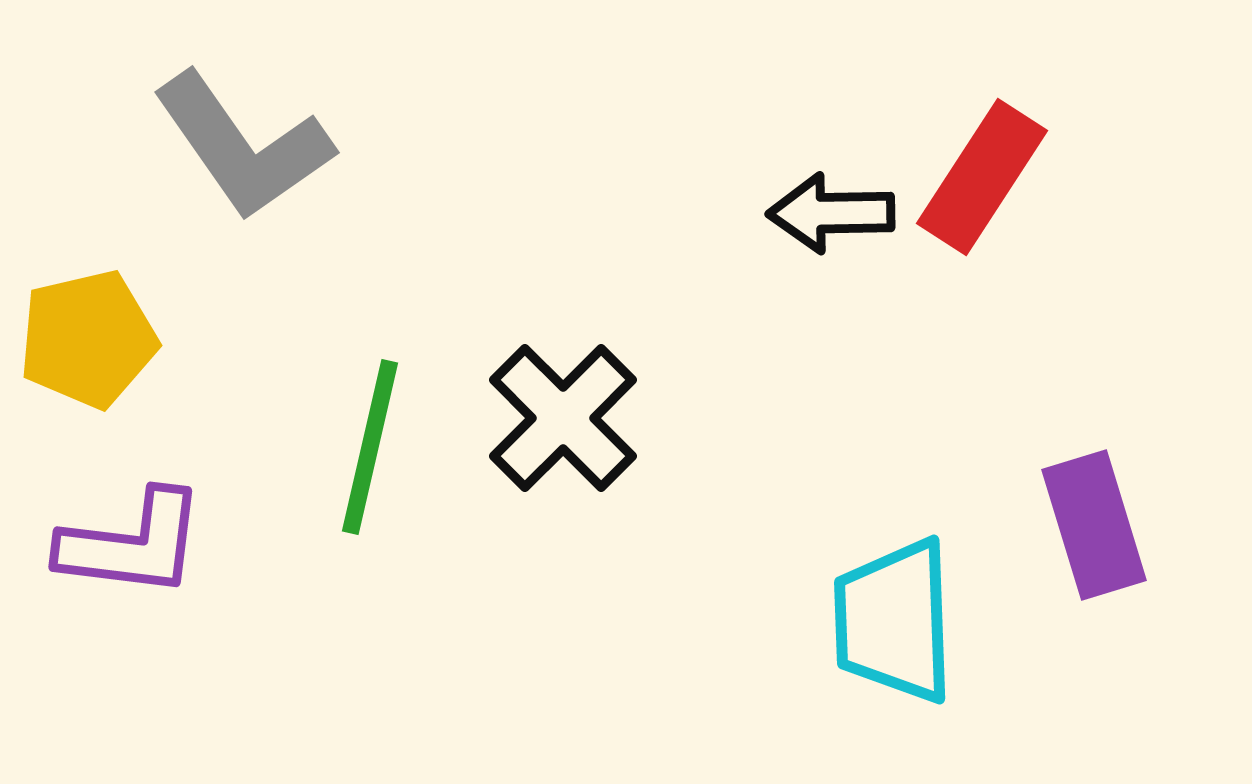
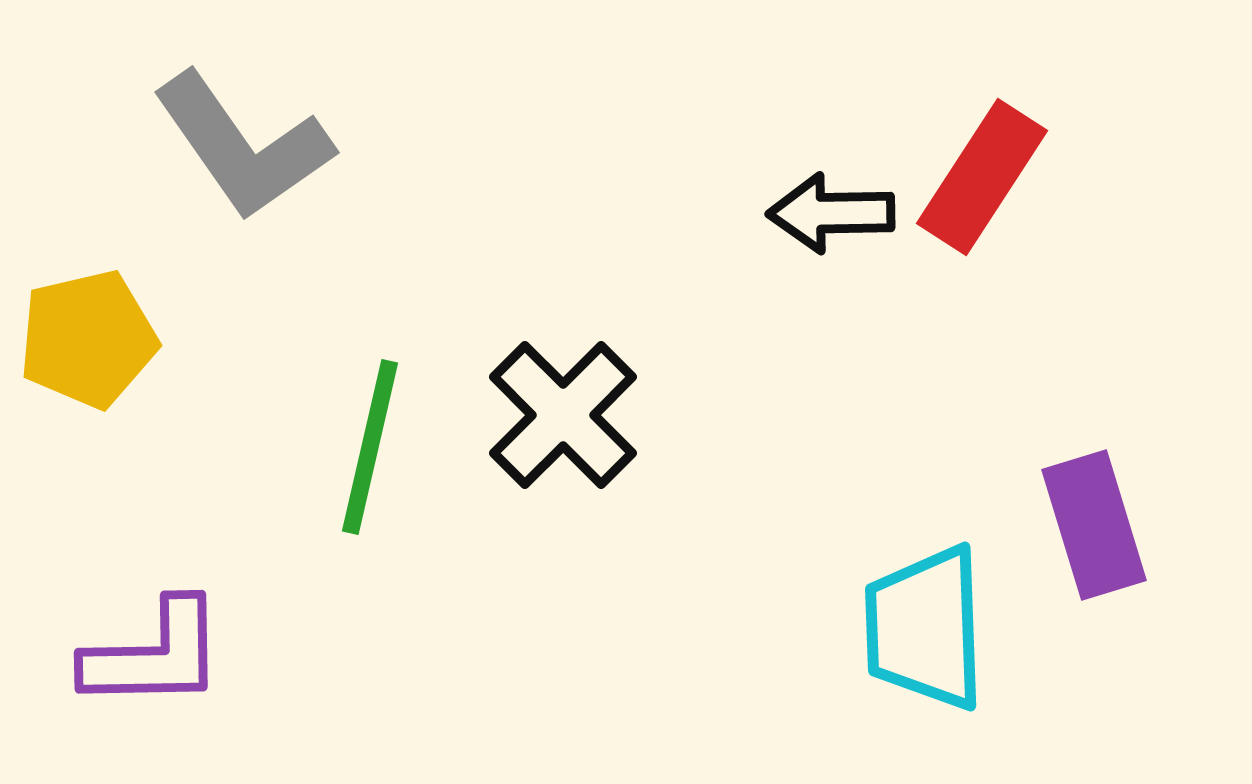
black cross: moved 3 px up
purple L-shape: moved 22 px right, 111 px down; rotated 8 degrees counterclockwise
cyan trapezoid: moved 31 px right, 7 px down
